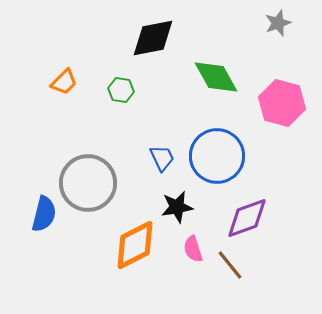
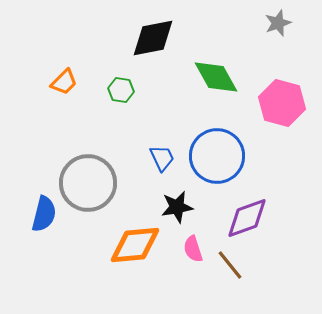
orange diamond: rotated 22 degrees clockwise
